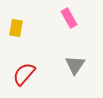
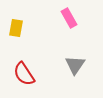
red semicircle: rotated 75 degrees counterclockwise
